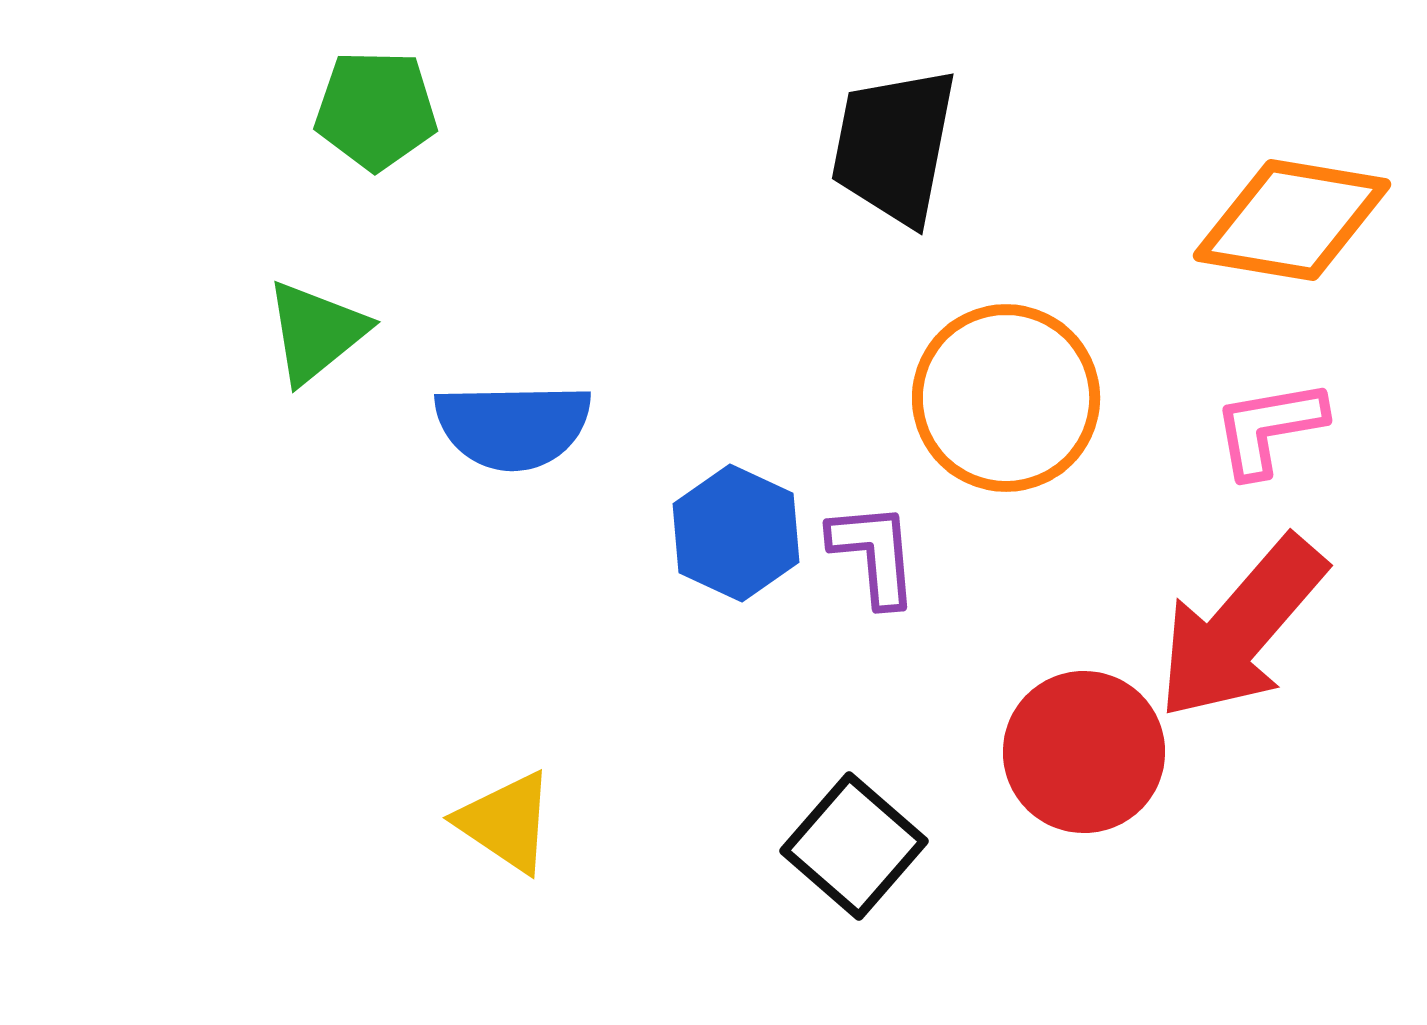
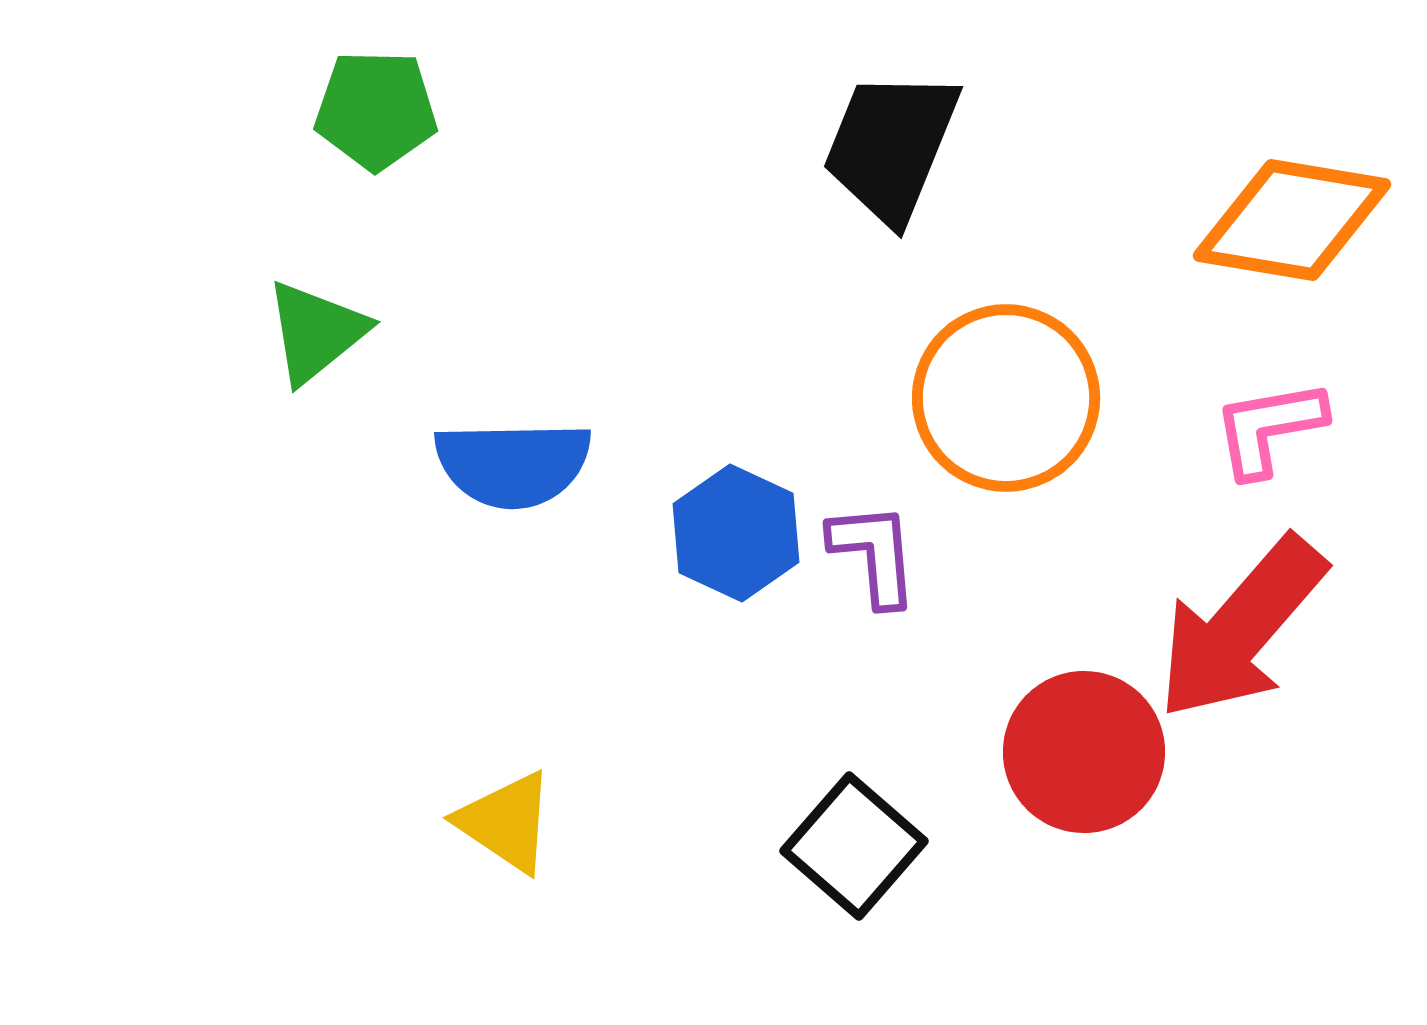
black trapezoid: moved 3 px left; rotated 11 degrees clockwise
blue semicircle: moved 38 px down
